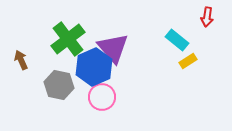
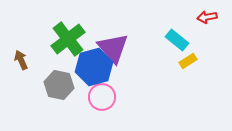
red arrow: rotated 72 degrees clockwise
blue hexagon: rotated 9 degrees clockwise
